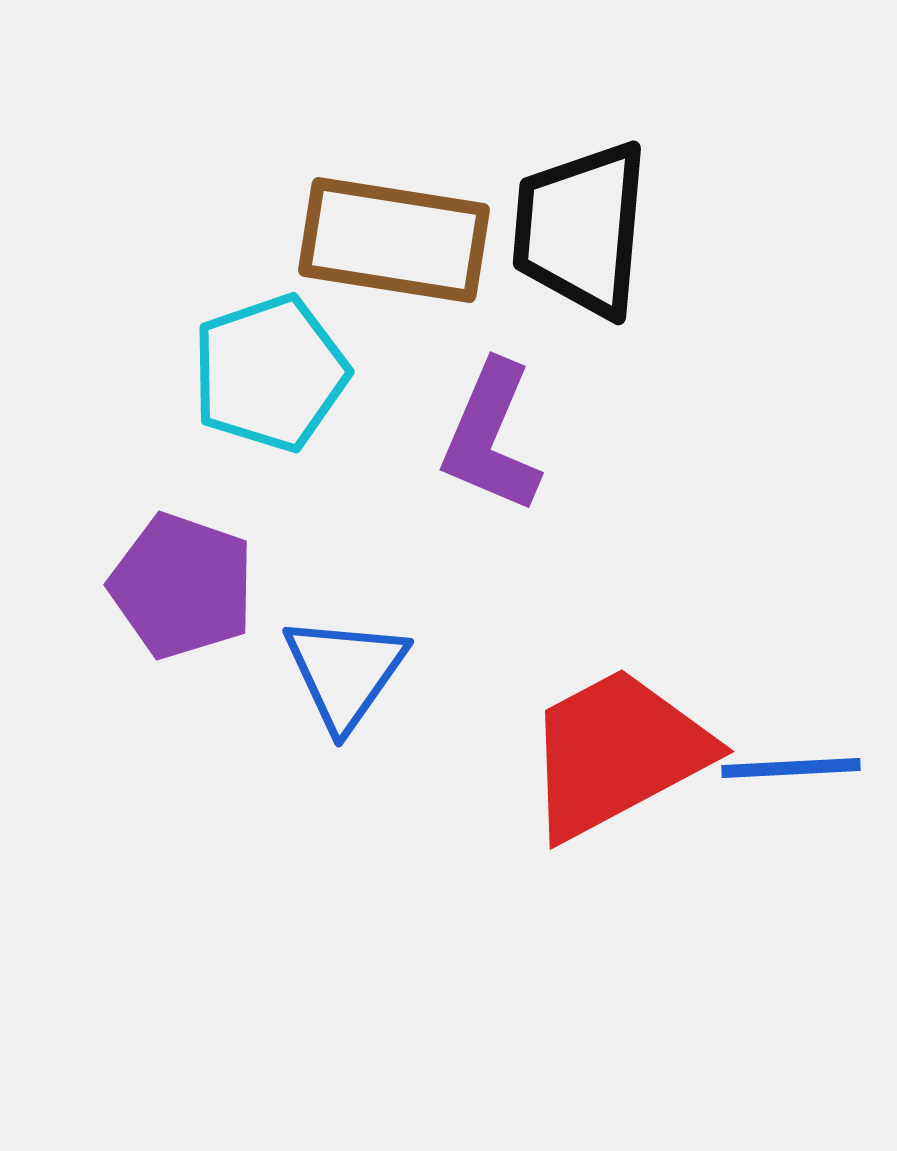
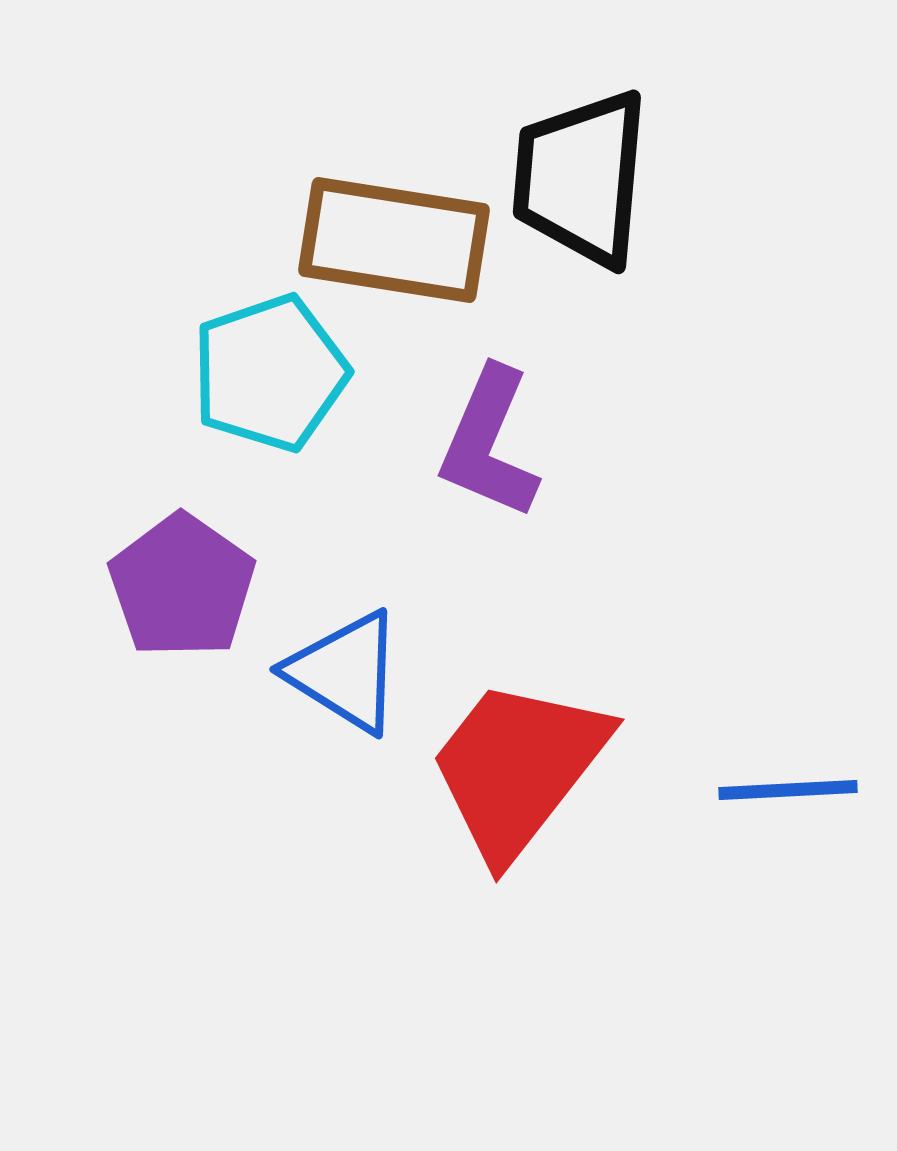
black trapezoid: moved 51 px up
purple L-shape: moved 2 px left, 6 px down
purple pentagon: rotated 16 degrees clockwise
blue triangle: rotated 33 degrees counterclockwise
red trapezoid: moved 99 px left, 15 px down; rotated 24 degrees counterclockwise
blue line: moved 3 px left, 22 px down
